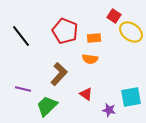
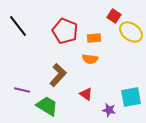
black line: moved 3 px left, 10 px up
brown L-shape: moved 1 px left, 1 px down
purple line: moved 1 px left, 1 px down
green trapezoid: rotated 75 degrees clockwise
